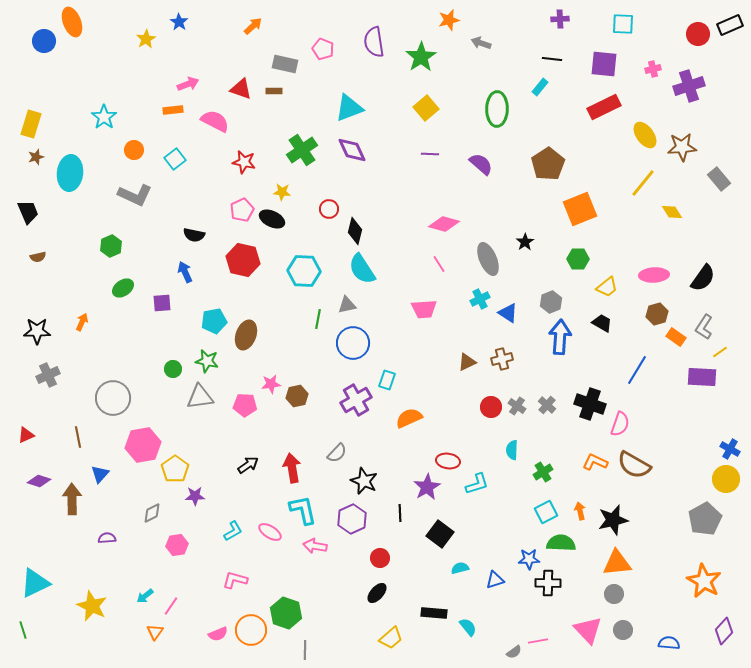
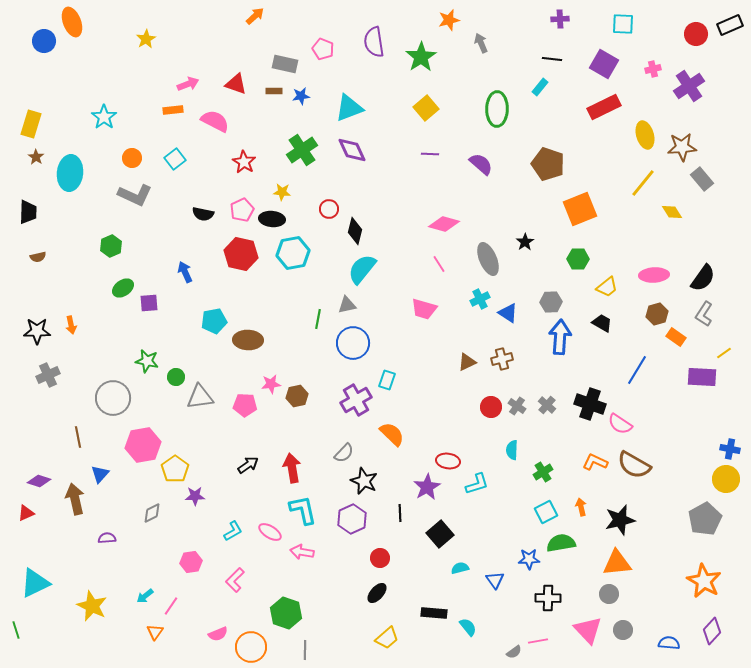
blue star at (179, 22): moved 122 px right, 74 px down; rotated 30 degrees clockwise
orange arrow at (253, 26): moved 2 px right, 10 px up
red circle at (698, 34): moved 2 px left
gray arrow at (481, 43): rotated 48 degrees clockwise
purple square at (604, 64): rotated 24 degrees clockwise
purple cross at (689, 86): rotated 16 degrees counterclockwise
red triangle at (241, 89): moved 5 px left, 5 px up
yellow ellipse at (645, 135): rotated 20 degrees clockwise
orange circle at (134, 150): moved 2 px left, 8 px down
brown star at (36, 157): rotated 21 degrees counterclockwise
red star at (244, 162): rotated 20 degrees clockwise
brown pentagon at (548, 164): rotated 20 degrees counterclockwise
gray rectangle at (719, 179): moved 17 px left
black trapezoid at (28, 212): rotated 25 degrees clockwise
black ellipse at (272, 219): rotated 20 degrees counterclockwise
black semicircle at (194, 235): moved 9 px right, 21 px up
red hexagon at (243, 260): moved 2 px left, 6 px up
cyan semicircle at (362, 269): rotated 72 degrees clockwise
cyan hexagon at (304, 271): moved 11 px left, 18 px up; rotated 12 degrees counterclockwise
gray hexagon at (551, 302): rotated 20 degrees clockwise
purple square at (162, 303): moved 13 px left
pink trapezoid at (424, 309): rotated 20 degrees clockwise
orange arrow at (82, 322): moved 11 px left, 3 px down; rotated 144 degrees clockwise
gray L-shape at (704, 327): moved 13 px up
brown ellipse at (246, 335): moved 2 px right, 5 px down; rotated 72 degrees clockwise
yellow line at (720, 352): moved 4 px right, 1 px down
green star at (207, 361): moved 60 px left
green circle at (173, 369): moved 3 px right, 8 px down
orange semicircle at (409, 418): moved 17 px left, 16 px down; rotated 68 degrees clockwise
pink semicircle at (620, 424): rotated 105 degrees clockwise
red triangle at (26, 435): moved 78 px down
blue cross at (730, 449): rotated 18 degrees counterclockwise
gray semicircle at (337, 453): moved 7 px right
brown arrow at (72, 499): moved 3 px right; rotated 12 degrees counterclockwise
orange arrow at (580, 511): moved 1 px right, 4 px up
black star at (613, 520): moved 7 px right
black square at (440, 534): rotated 12 degrees clockwise
green semicircle at (561, 543): rotated 12 degrees counterclockwise
pink hexagon at (177, 545): moved 14 px right, 17 px down
pink arrow at (315, 546): moved 13 px left, 6 px down
pink L-shape at (235, 580): rotated 60 degrees counterclockwise
blue triangle at (495, 580): rotated 48 degrees counterclockwise
black cross at (548, 583): moved 15 px down
gray circle at (614, 594): moved 5 px left
green line at (23, 630): moved 7 px left
orange circle at (251, 630): moved 17 px down
purple diamond at (724, 631): moved 12 px left
yellow trapezoid at (391, 638): moved 4 px left
